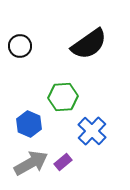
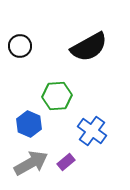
black semicircle: moved 3 px down; rotated 6 degrees clockwise
green hexagon: moved 6 px left, 1 px up
blue cross: rotated 8 degrees counterclockwise
purple rectangle: moved 3 px right
